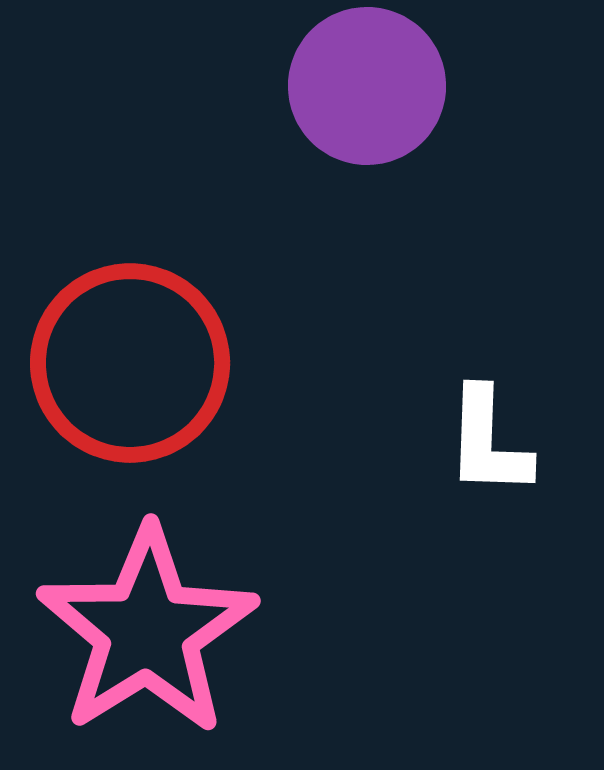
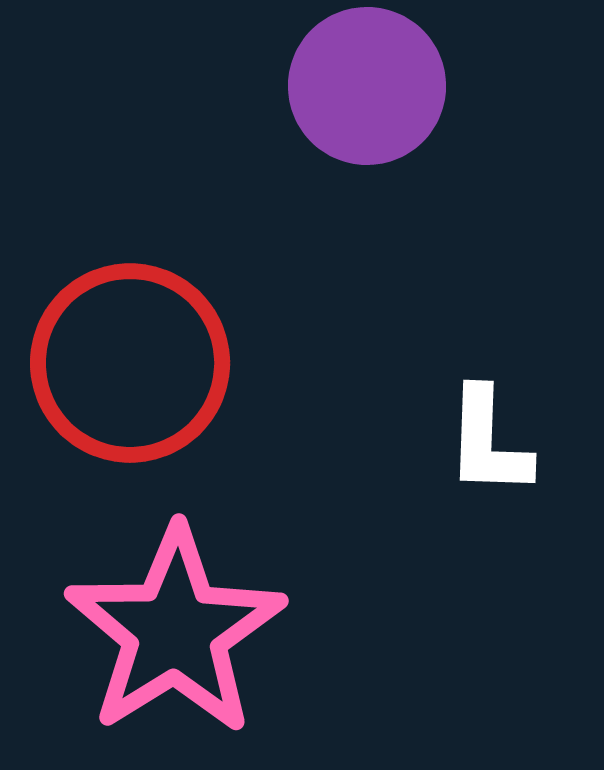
pink star: moved 28 px right
